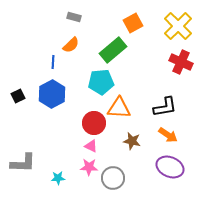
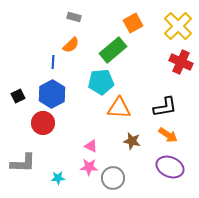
red circle: moved 51 px left
